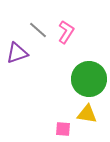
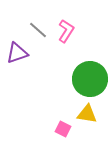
pink L-shape: moved 1 px up
green circle: moved 1 px right
pink square: rotated 21 degrees clockwise
